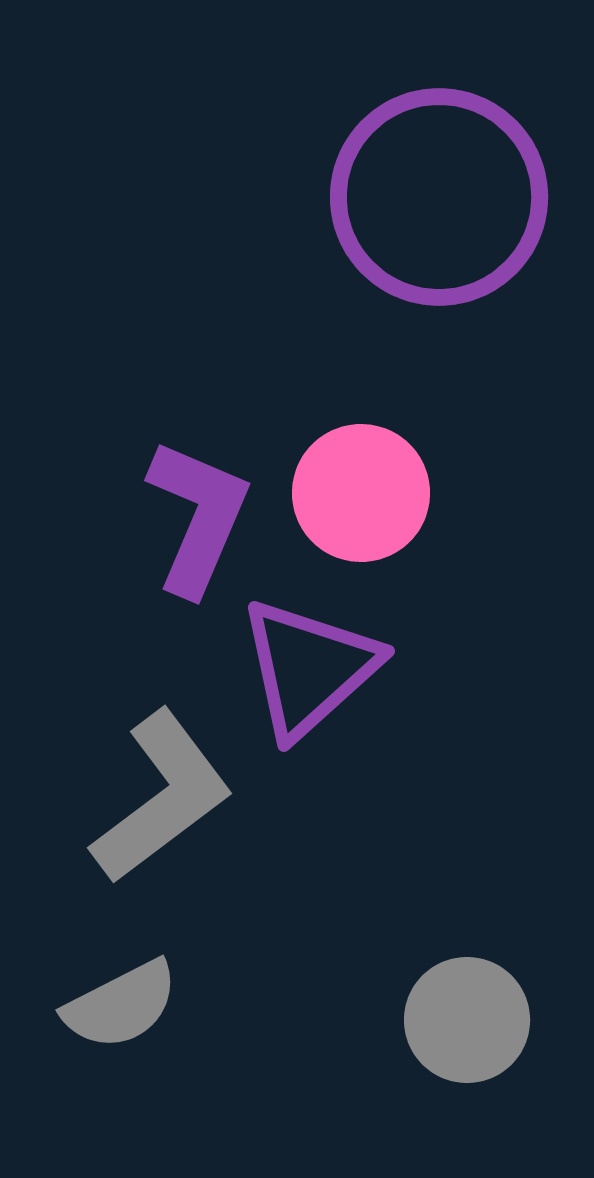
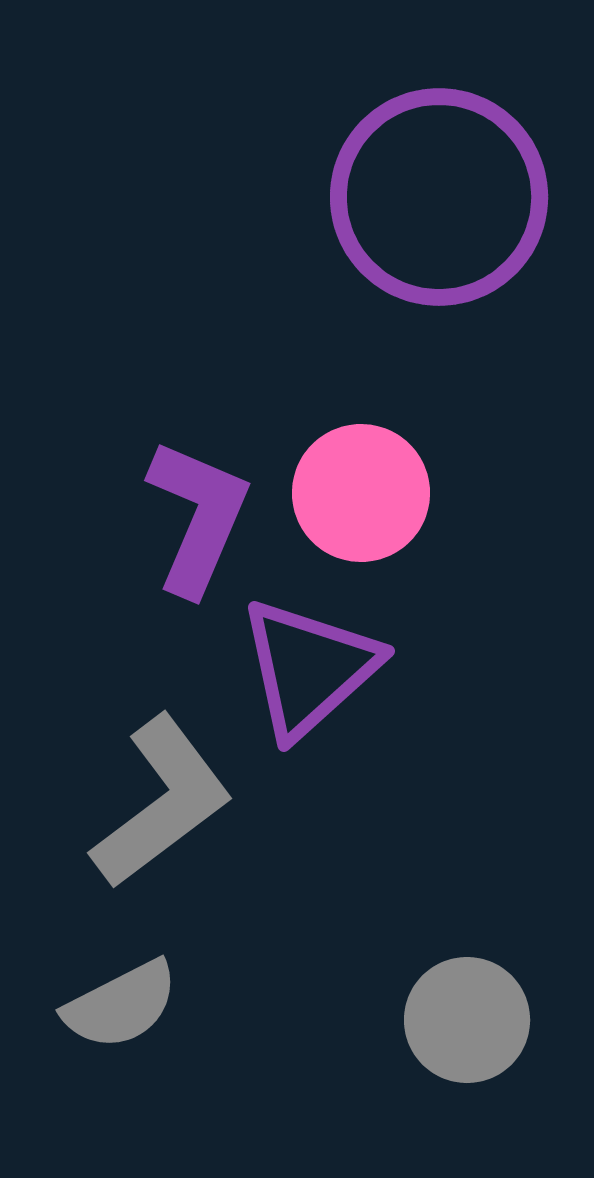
gray L-shape: moved 5 px down
